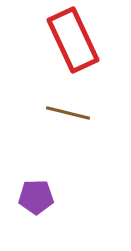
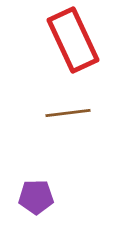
brown line: rotated 21 degrees counterclockwise
